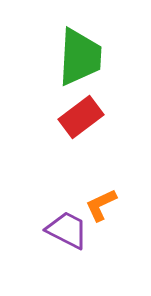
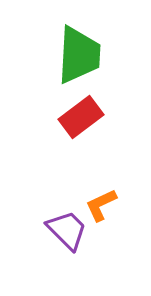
green trapezoid: moved 1 px left, 2 px up
purple trapezoid: rotated 18 degrees clockwise
